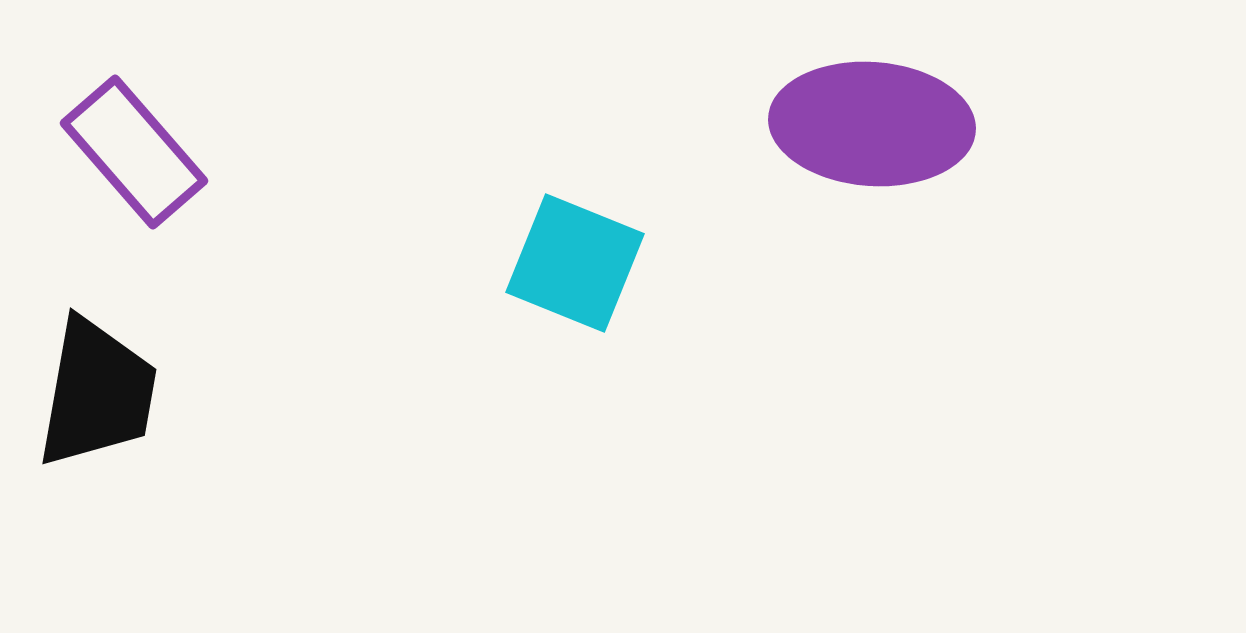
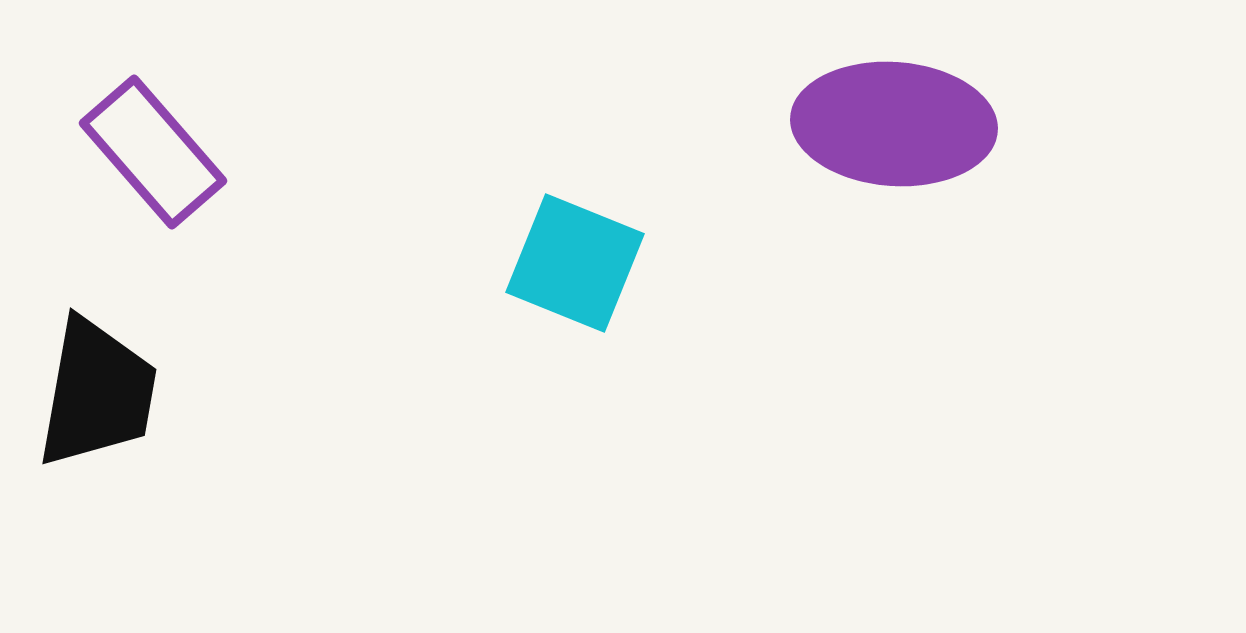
purple ellipse: moved 22 px right
purple rectangle: moved 19 px right
